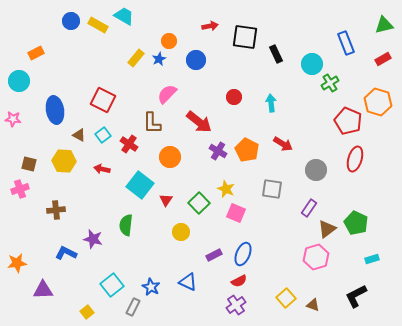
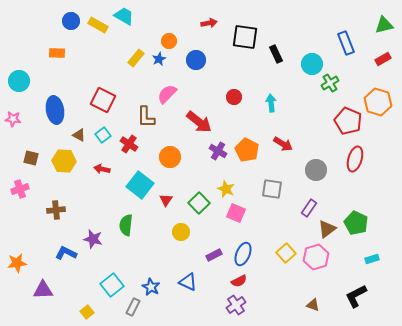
red arrow at (210, 26): moved 1 px left, 3 px up
orange rectangle at (36, 53): moved 21 px right; rotated 28 degrees clockwise
brown L-shape at (152, 123): moved 6 px left, 6 px up
brown square at (29, 164): moved 2 px right, 6 px up
yellow square at (286, 298): moved 45 px up
